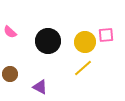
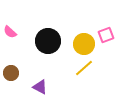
pink square: rotated 14 degrees counterclockwise
yellow circle: moved 1 px left, 2 px down
yellow line: moved 1 px right
brown circle: moved 1 px right, 1 px up
